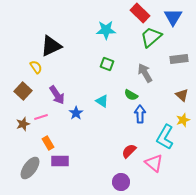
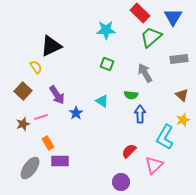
green semicircle: rotated 24 degrees counterclockwise
pink triangle: moved 2 px down; rotated 36 degrees clockwise
